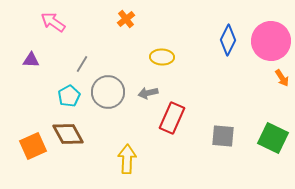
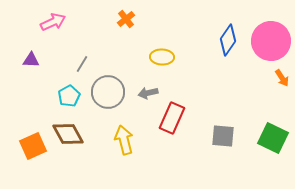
pink arrow: rotated 120 degrees clockwise
blue diamond: rotated 8 degrees clockwise
yellow arrow: moved 3 px left, 19 px up; rotated 16 degrees counterclockwise
